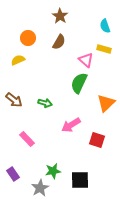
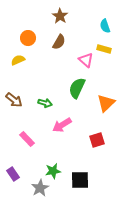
green semicircle: moved 2 px left, 5 px down
pink arrow: moved 9 px left
red square: rotated 35 degrees counterclockwise
